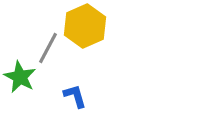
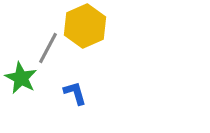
green star: moved 1 px right, 1 px down
blue L-shape: moved 3 px up
